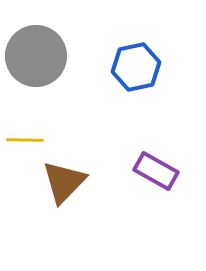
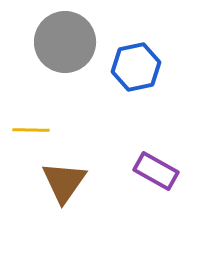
gray circle: moved 29 px right, 14 px up
yellow line: moved 6 px right, 10 px up
brown triangle: rotated 9 degrees counterclockwise
